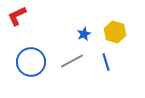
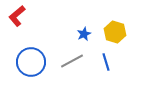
red L-shape: rotated 15 degrees counterclockwise
